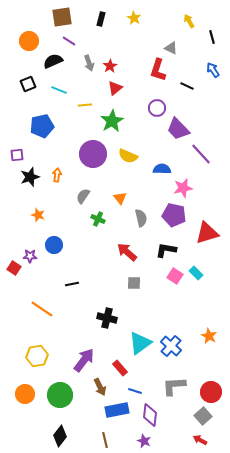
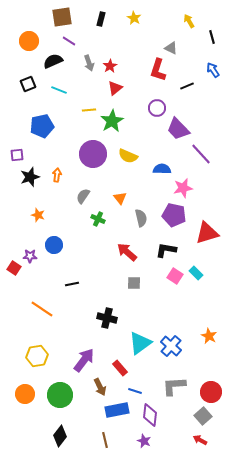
black line at (187, 86): rotated 48 degrees counterclockwise
yellow line at (85, 105): moved 4 px right, 5 px down
